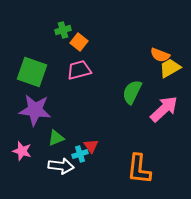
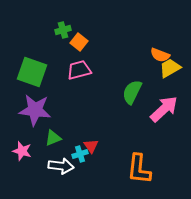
green triangle: moved 3 px left
